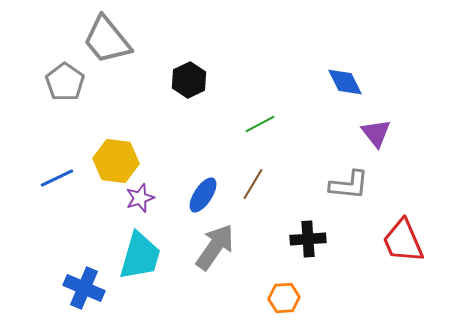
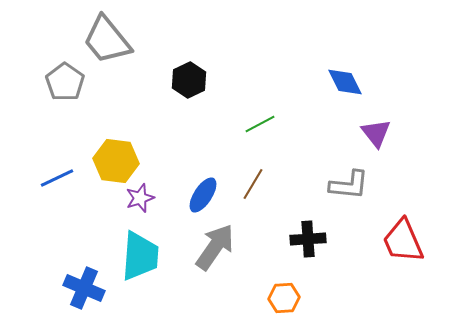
cyan trapezoid: rotated 12 degrees counterclockwise
